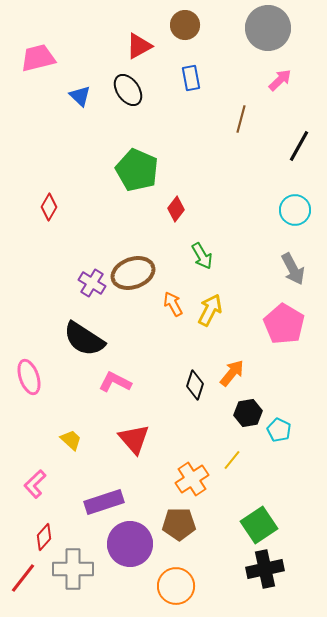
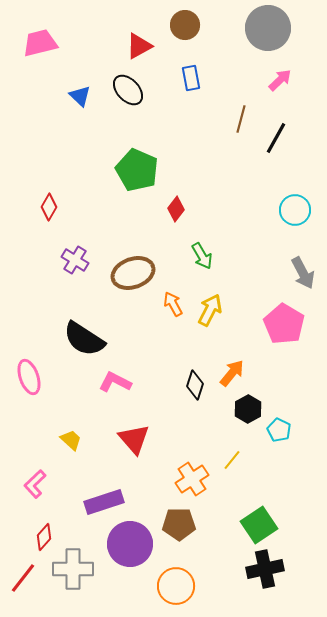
pink trapezoid at (38, 58): moved 2 px right, 15 px up
black ellipse at (128, 90): rotated 8 degrees counterclockwise
black line at (299, 146): moved 23 px left, 8 px up
gray arrow at (293, 269): moved 10 px right, 4 px down
purple cross at (92, 283): moved 17 px left, 23 px up
black hexagon at (248, 413): moved 4 px up; rotated 20 degrees counterclockwise
